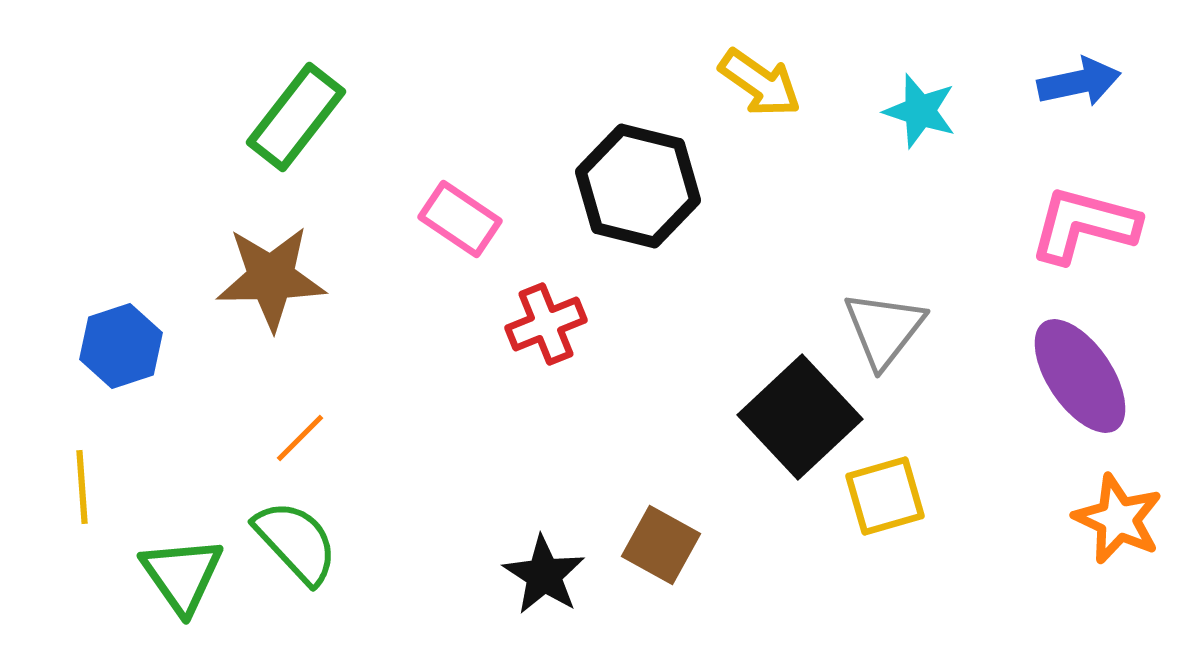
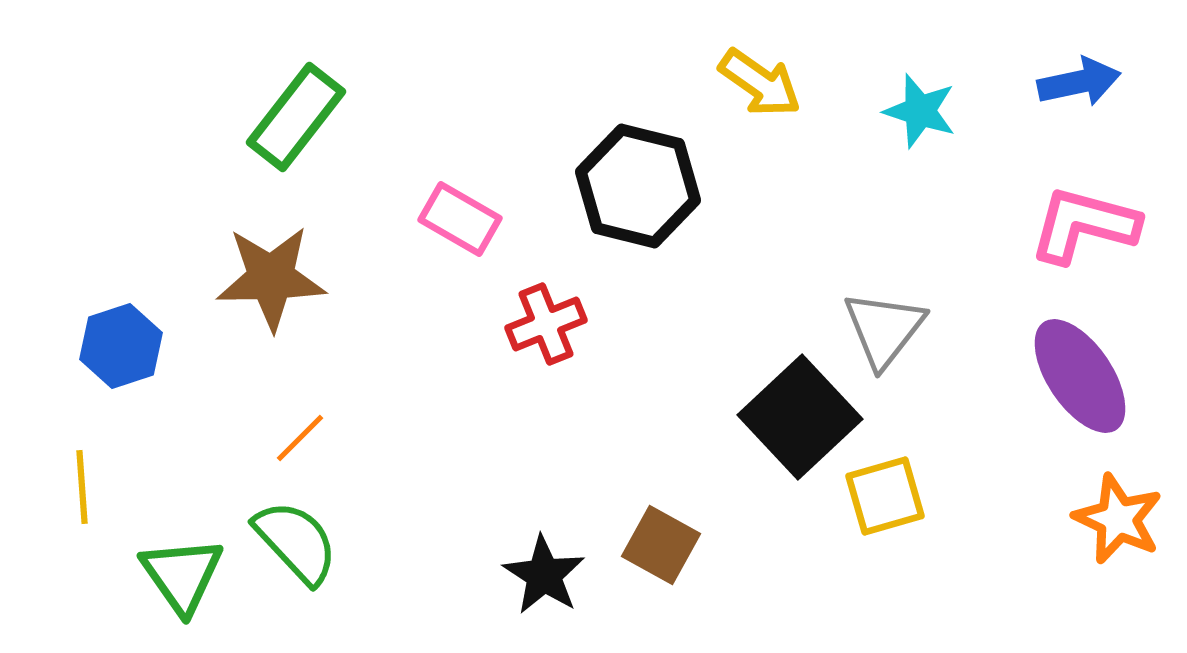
pink rectangle: rotated 4 degrees counterclockwise
